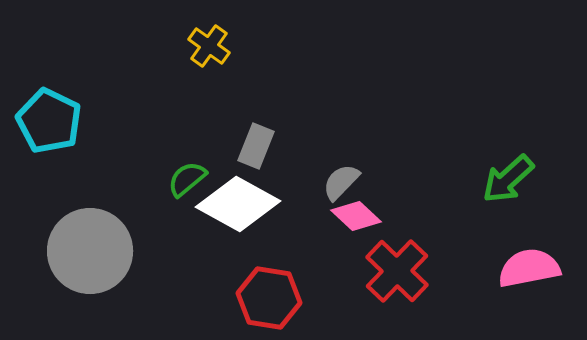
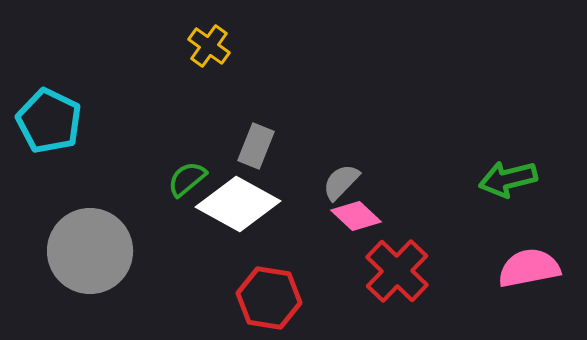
green arrow: rotated 28 degrees clockwise
